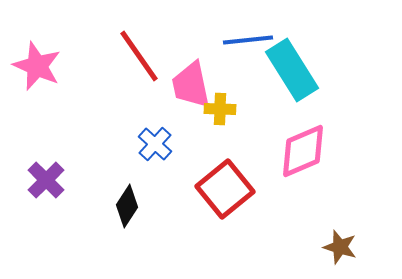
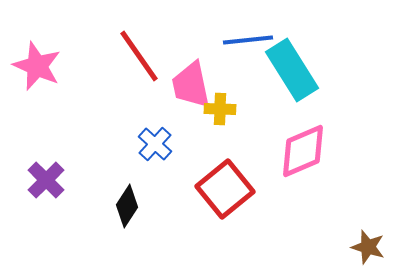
brown star: moved 28 px right
